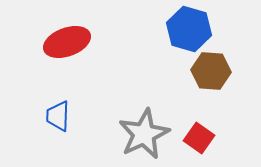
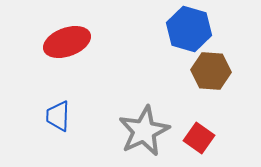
gray star: moved 3 px up
